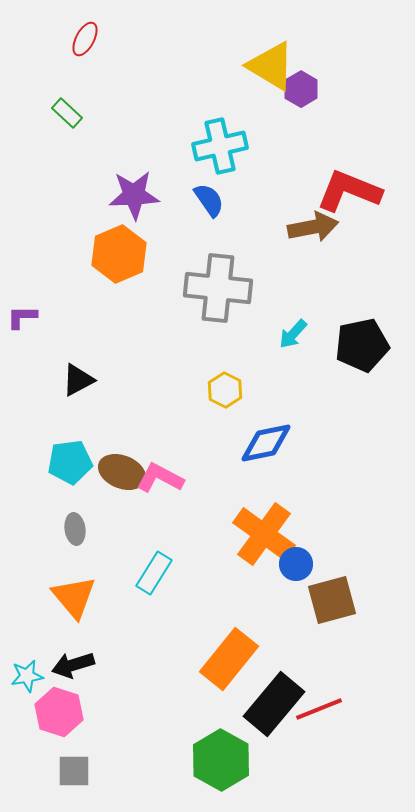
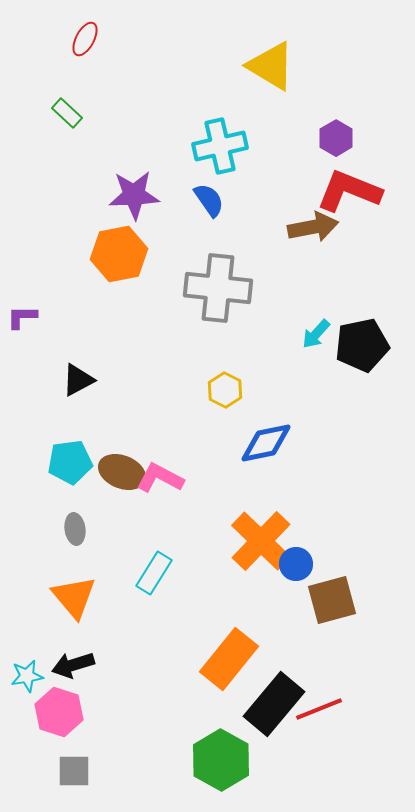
purple hexagon: moved 35 px right, 49 px down
orange hexagon: rotated 12 degrees clockwise
cyan arrow: moved 23 px right
orange cross: moved 3 px left, 7 px down; rotated 8 degrees clockwise
